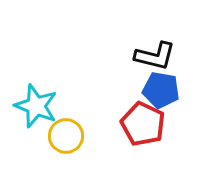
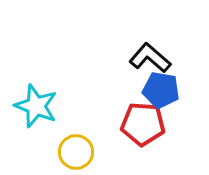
black L-shape: moved 5 px left, 2 px down; rotated 153 degrees counterclockwise
red pentagon: rotated 21 degrees counterclockwise
yellow circle: moved 10 px right, 16 px down
